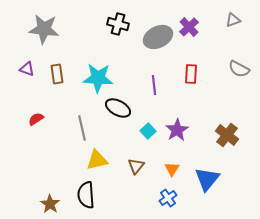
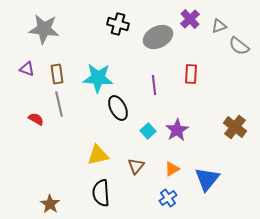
gray triangle: moved 14 px left, 6 px down
purple cross: moved 1 px right, 8 px up
gray semicircle: moved 23 px up; rotated 10 degrees clockwise
black ellipse: rotated 35 degrees clockwise
red semicircle: rotated 63 degrees clockwise
gray line: moved 23 px left, 24 px up
brown cross: moved 8 px right, 8 px up
yellow triangle: moved 1 px right, 5 px up
orange triangle: rotated 28 degrees clockwise
black semicircle: moved 15 px right, 2 px up
